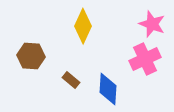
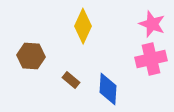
pink cross: moved 6 px right; rotated 12 degrees clockwise
